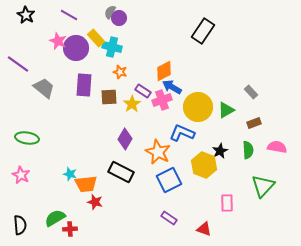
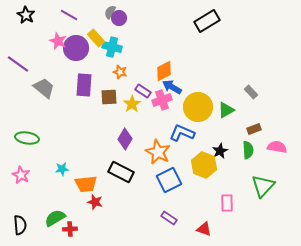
black rectangle at (203, 31): moved 4 px right, 10 px up; rotated 25 degrees clockwise
brown rectangle at (254, 123): moved 6 px down
cyan star at (70, 174): moved 8 px left, 5 px up; rotated 24 degrees counterclockwise
